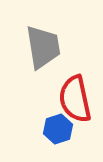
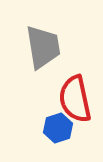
blue hexagon: moved 1 px up
